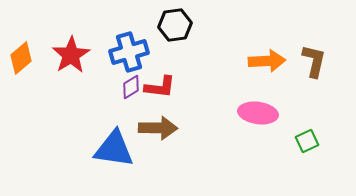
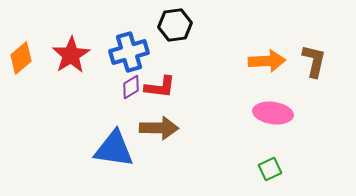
pink ellipse: moved 15 px right
brown arrow: moved 1 px right
green square: moved 37 px left, 28 px down
